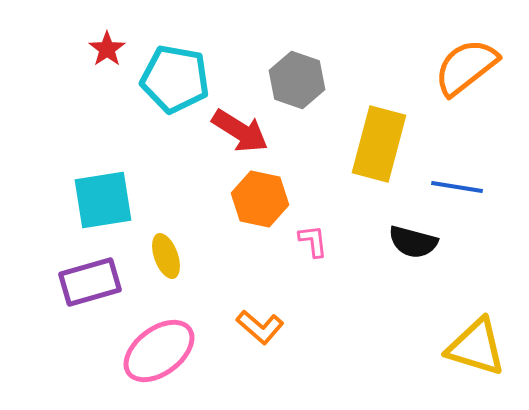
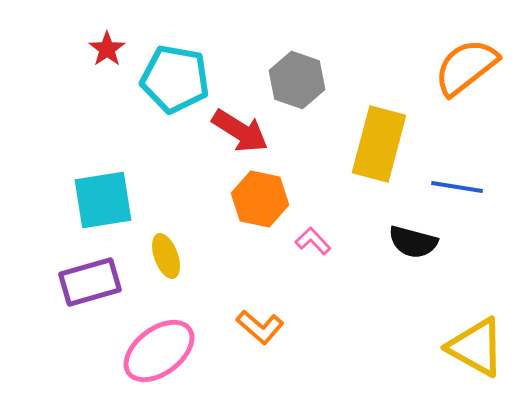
pink L-shape: rotated 36 degrees counterclockwise
yellow triangle: rotated 12 degrees clockwise
